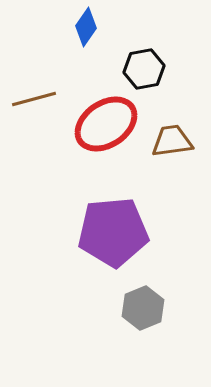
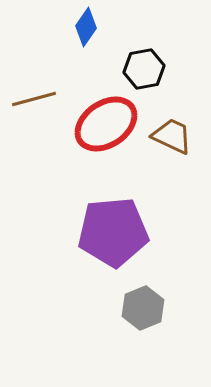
brown trapezoid: moved 5 px up; rotated 33 degrees clockwise
